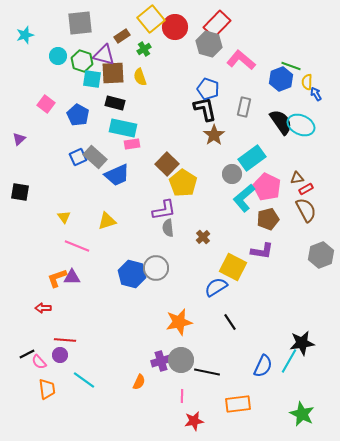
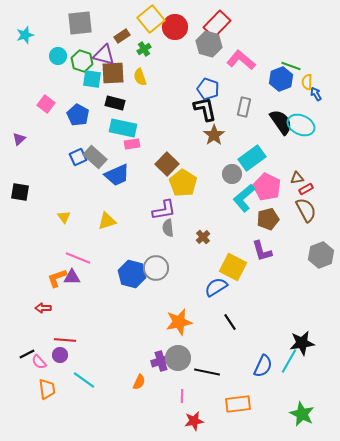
pink line at (77, 246): moved 1 px right, 12 px down
purple L-shape at (262, 251): rotated 65 degrees clockwise
gray circle at (181, 360): moved 3 px left, 2 px up
